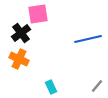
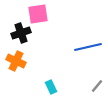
black cross: rotated 18 degrees clockwise
blue line: moved 8 px down
orange cross: moved 3 px left, 2 px down
